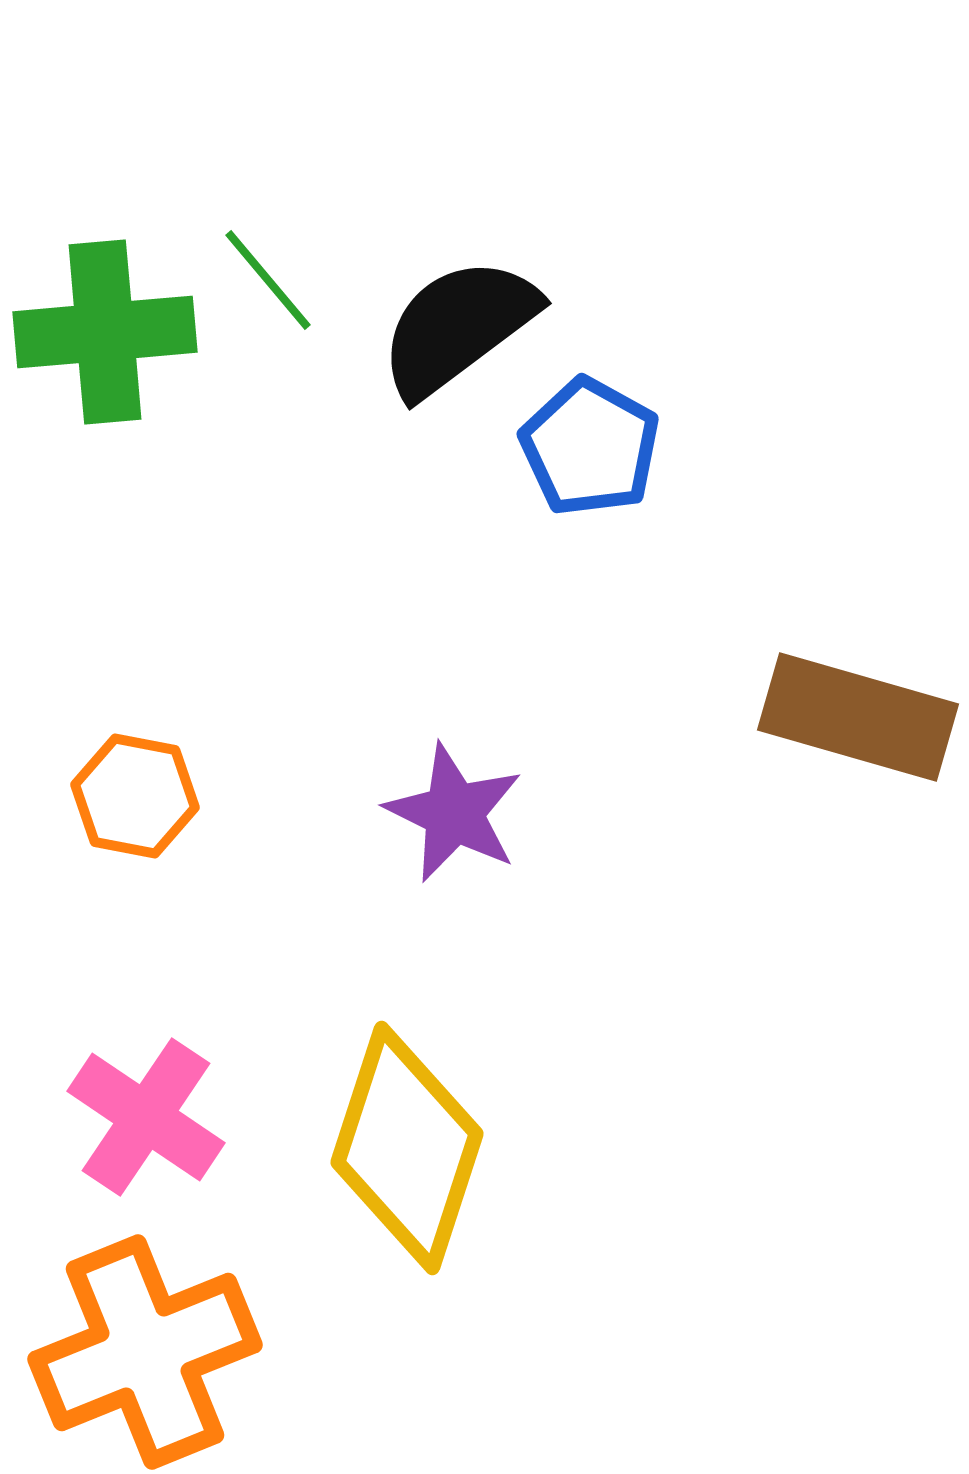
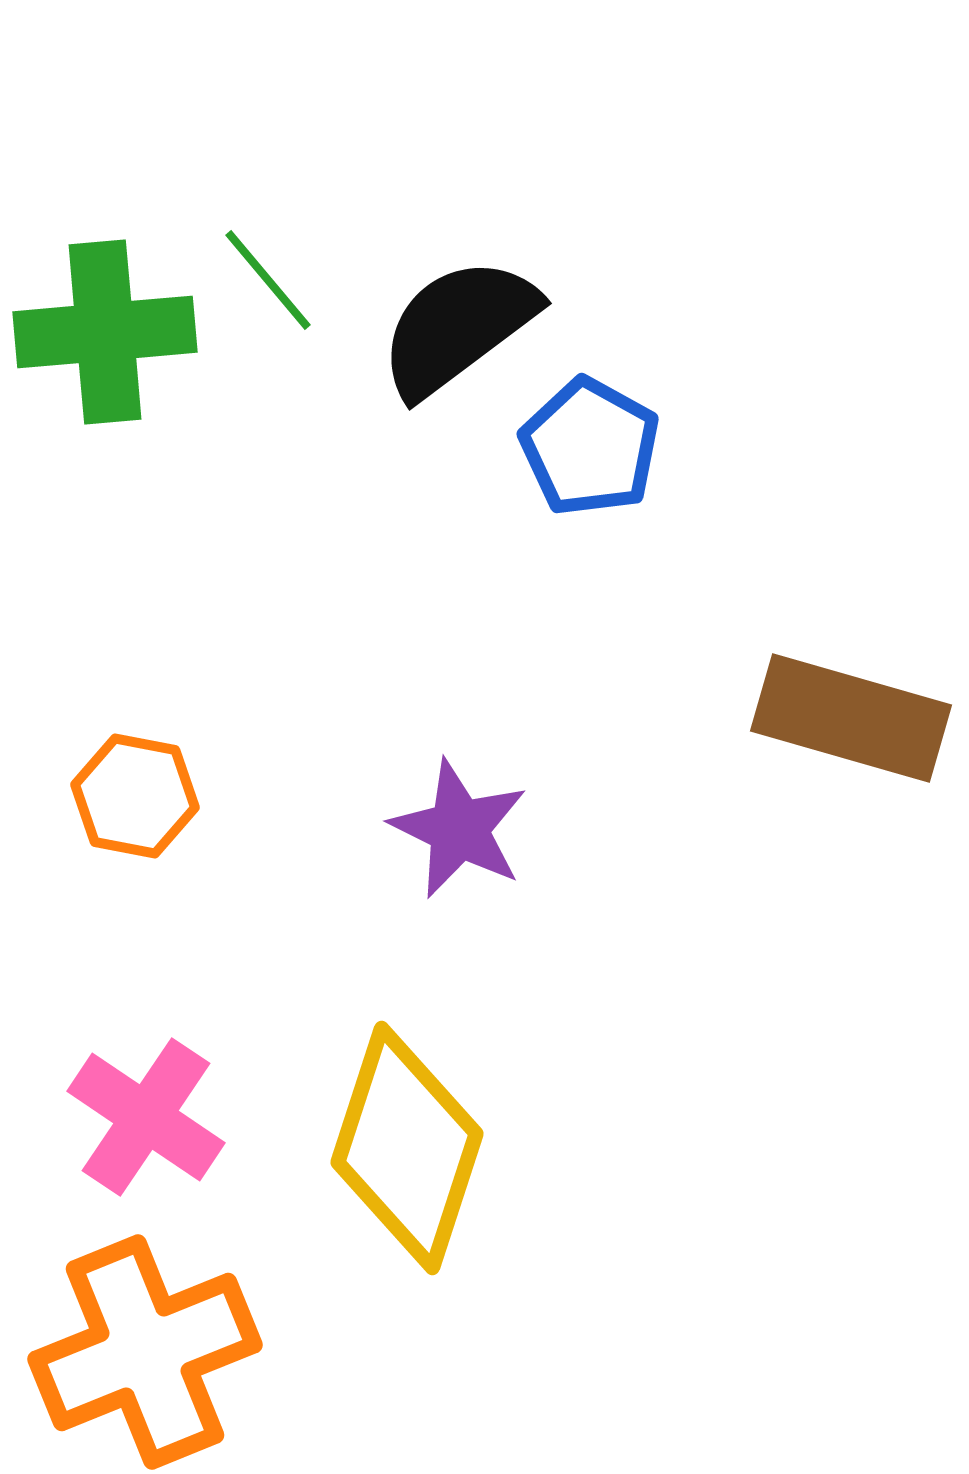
brown rectangle: moved 7 px left, 1 px down
purple star: moved 5 px right, 16 px down
